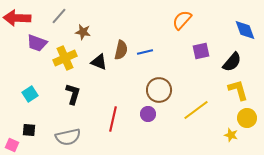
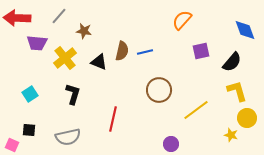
brown star: moved 1 px right, 1 px up
purple trapezoid: rotated 15 degrees counterclockwise
brown semicircle: moved 1 px right, 1 px down
yellow cross: rotated 15 degrees counterclockwise
yellow L-shape: moved 1 px left, 1 px down
purple circle: moved 23 px right, 30 px down
